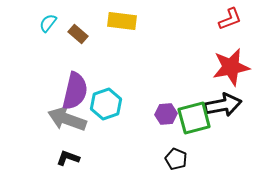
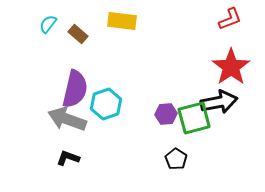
cyan semicircle: moved 1 px down
red star: rotated 24 degrees counterclockwise
purple semicircle: moved 2 px up
black arrow: moved 4 px left, 3 px up
black pentagon: rotated 10 degrees clockwise
